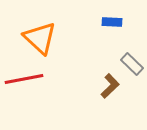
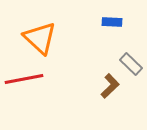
gray rectangle: moved 1 px left
